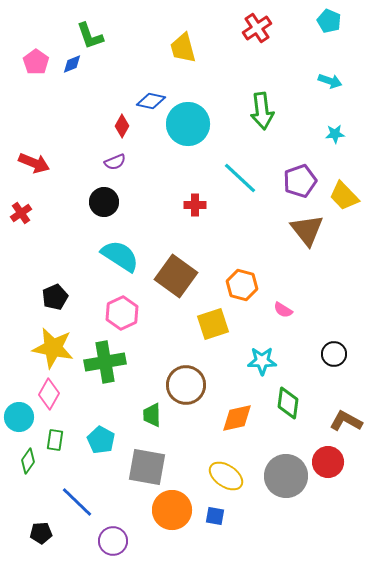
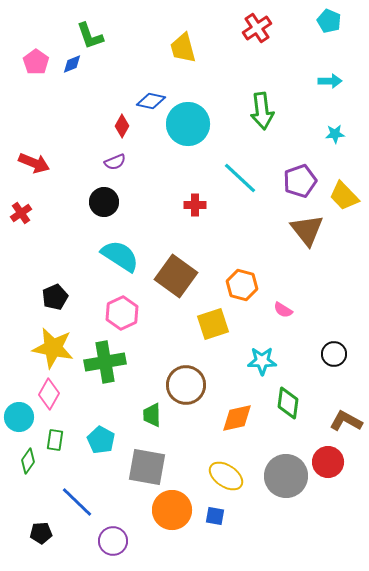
cyan arrow at (330, 81): rotated 20 degrees counterclockwise
